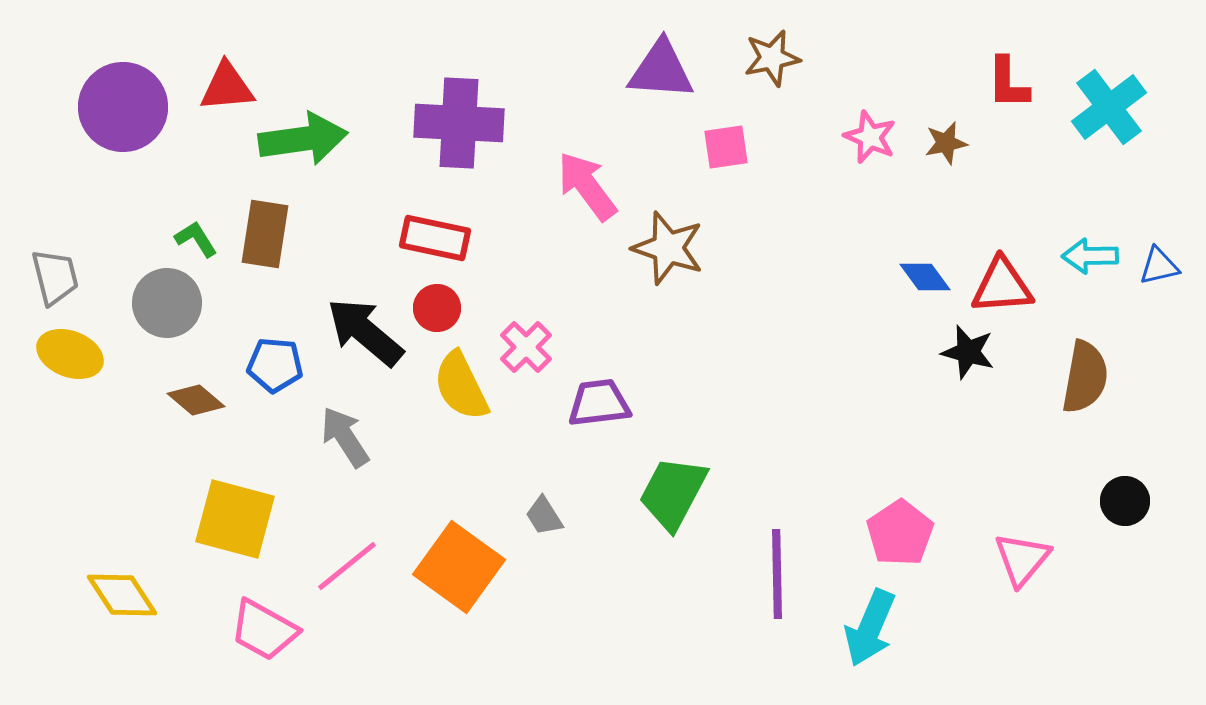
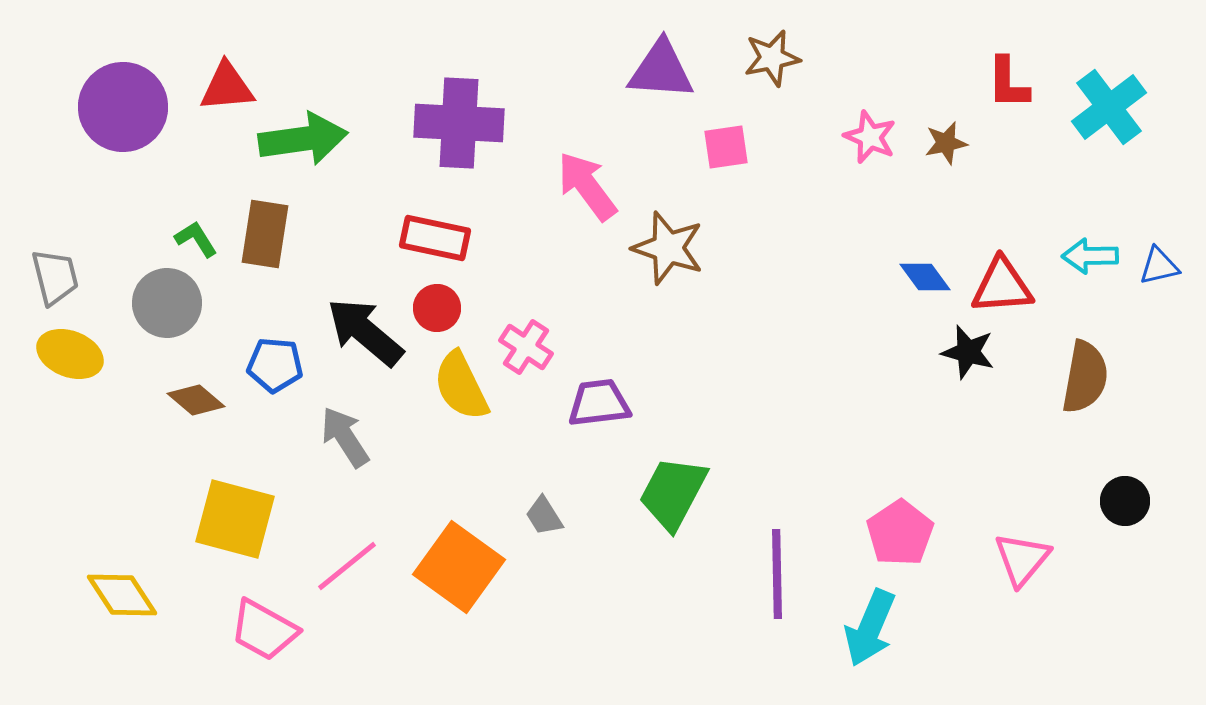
pink cross at (526, 347): rotated 12 degrees counterclockwise
